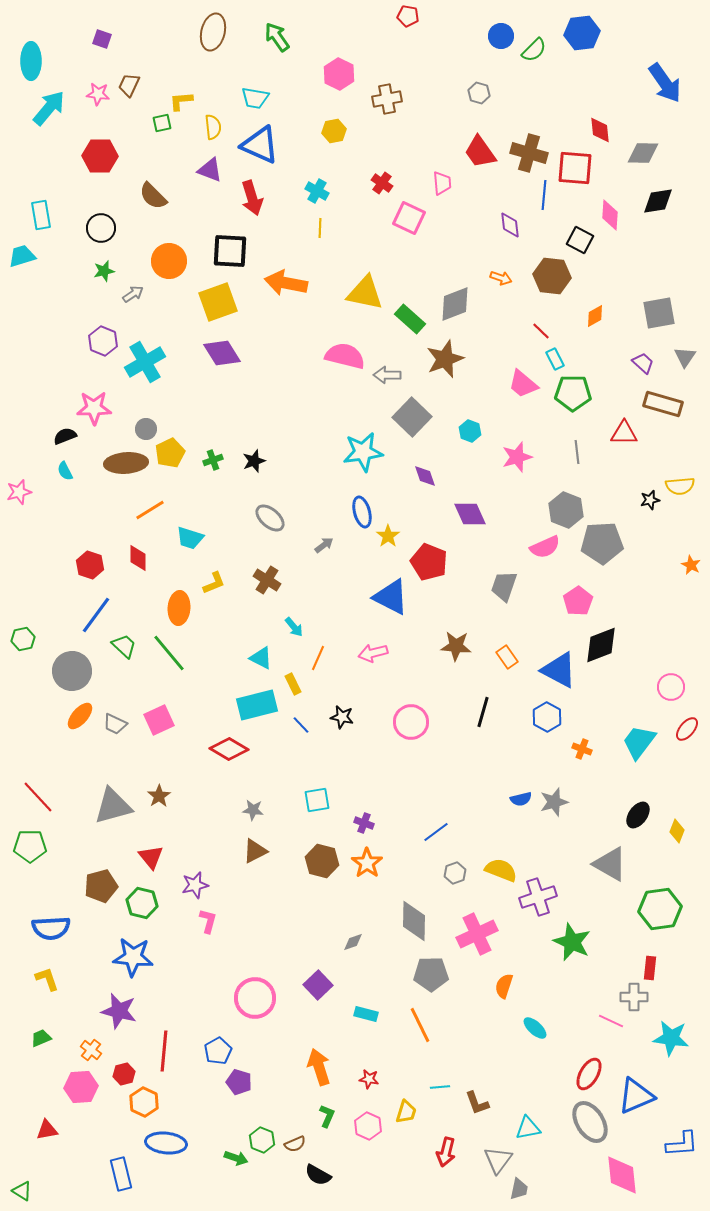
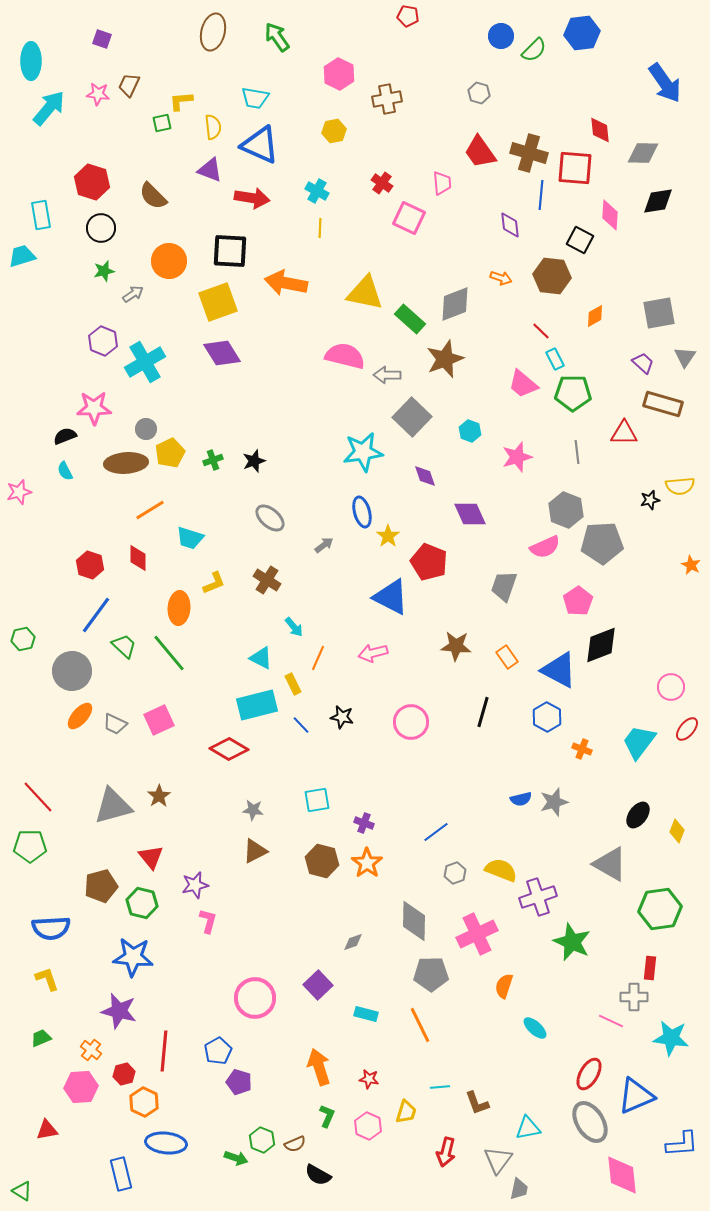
red hexagon at (100, 156): moved 8 px left, 26 px down; rotated 16 degrees clockwise
blue line at (544, 195): moved 3 px left
red arrow at (252, 198): rotated 64 degrees counterclockwise
